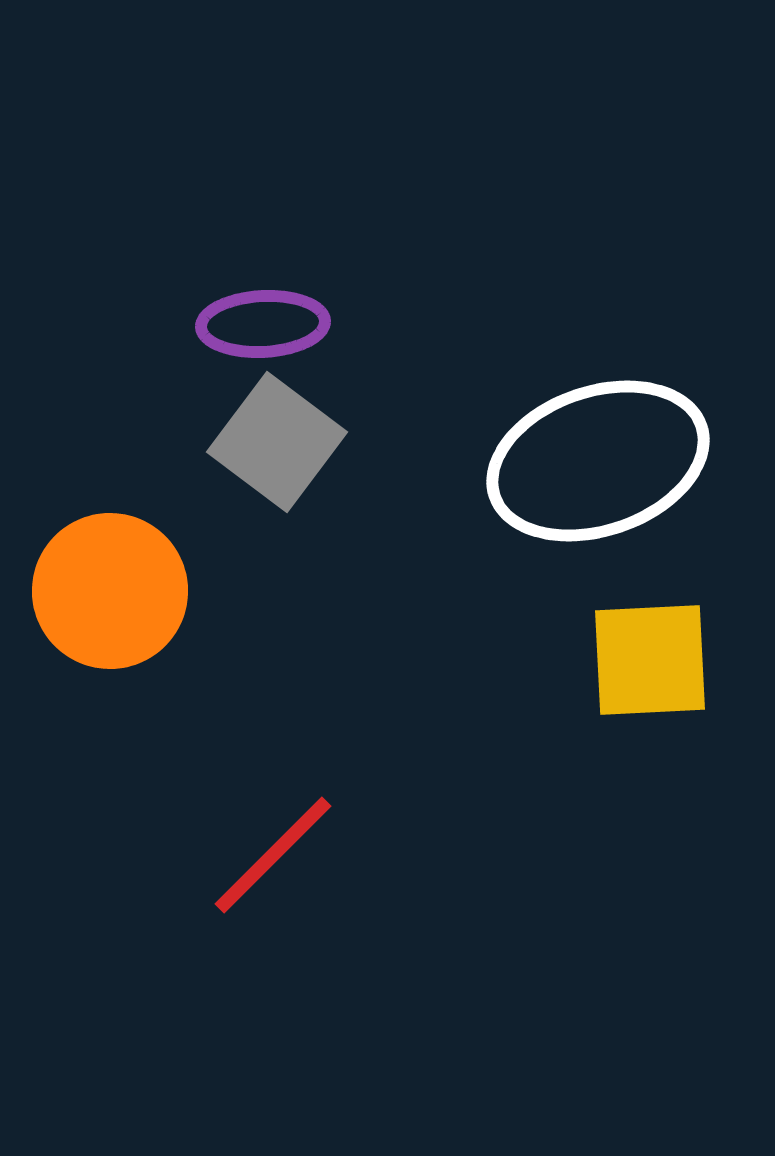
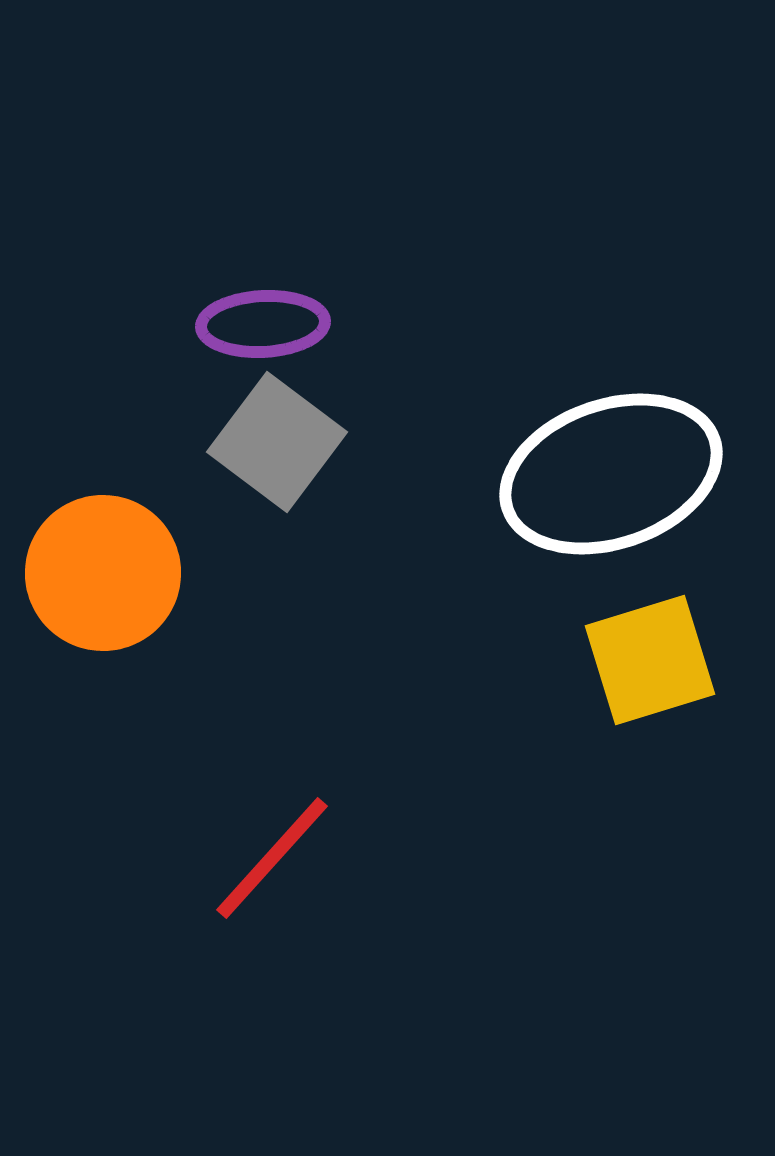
white ellipse: moved 13 px right, 13 px down
orange circle: moved 7 px left, 18 px up
yellow square: rotated 14 degrees counterclockwise
red line: moved 1 px left, 3 px down; rotated 3 degrees counterclockwise
